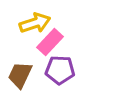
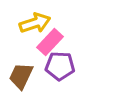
purple pentagon: moved 4 px up
brown trapezoid: moved 1 px right, 1 px down
